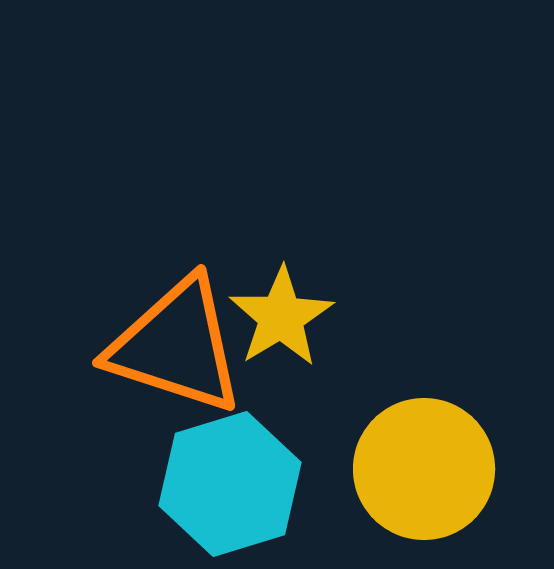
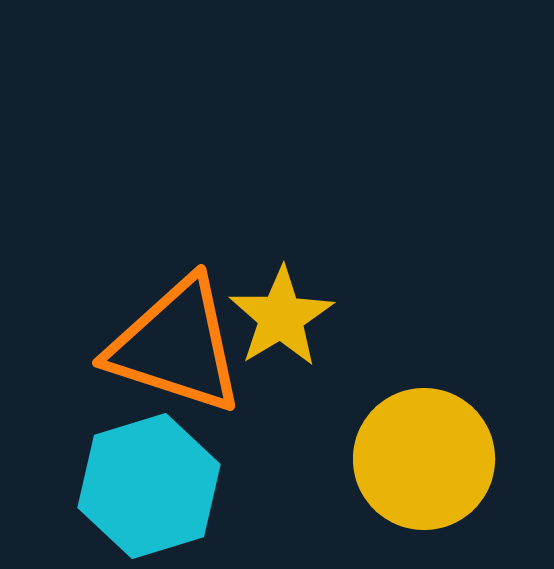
yellow circle: moved 10 px up
cyan hexagon: moved 81 px left, 2 px down
